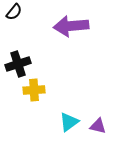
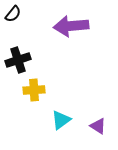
black semicircle: moved 1 px left, 2 px down
black cross: moved 4 px up
cyan triangle: moved 8 px left, 2 px up
purple triangle: rotated 18 degrees clockwise
